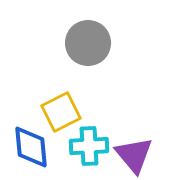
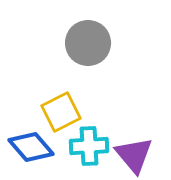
blue diamond: rotated 36 degrees counterclockwise
